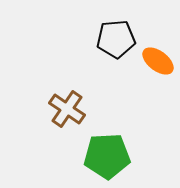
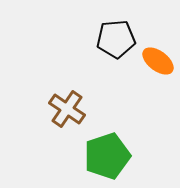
green pentagon: rotated 15 degrees counterclockwise
